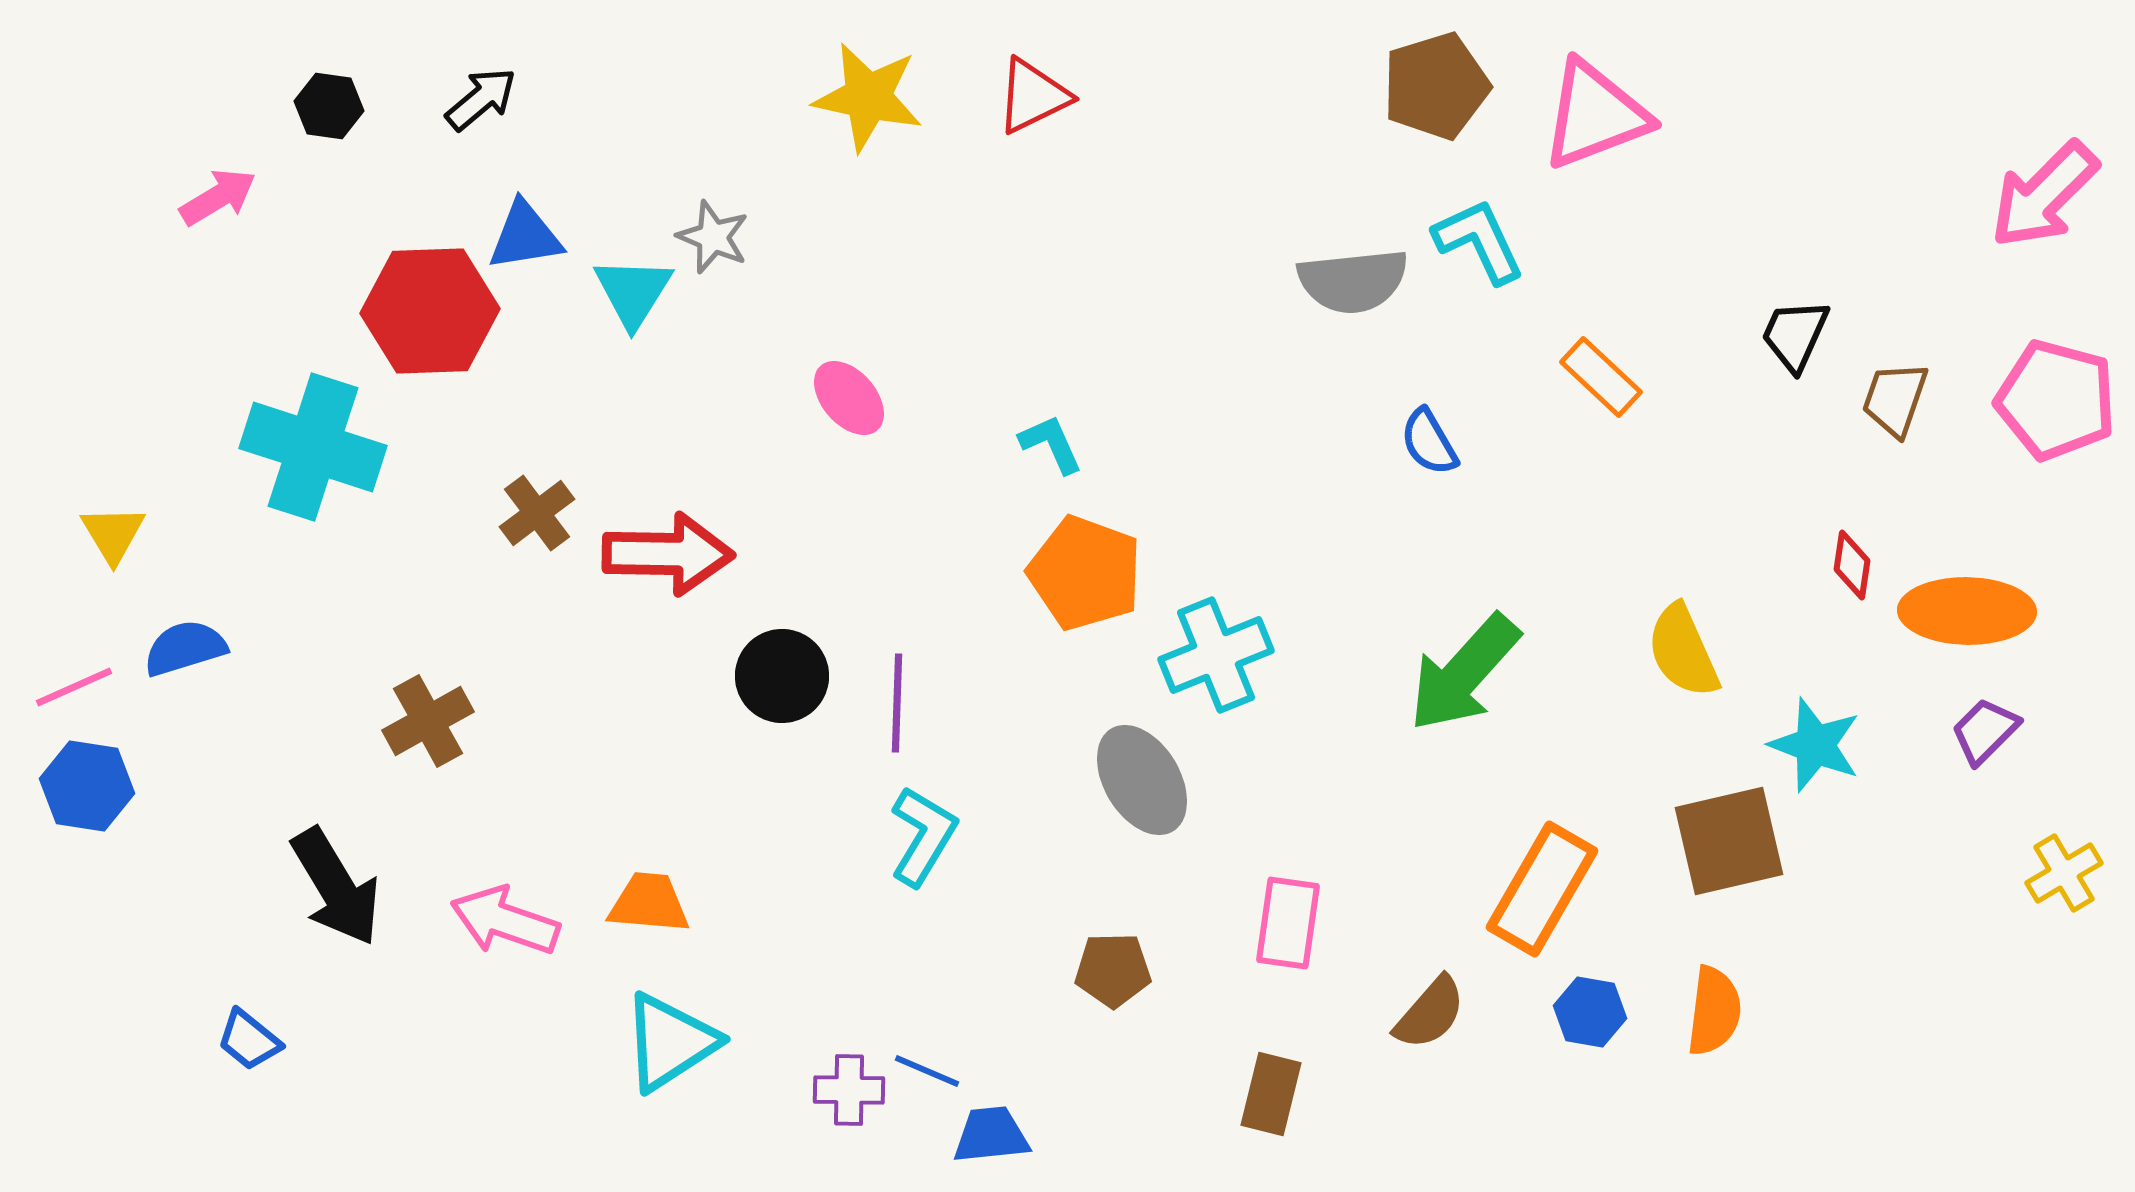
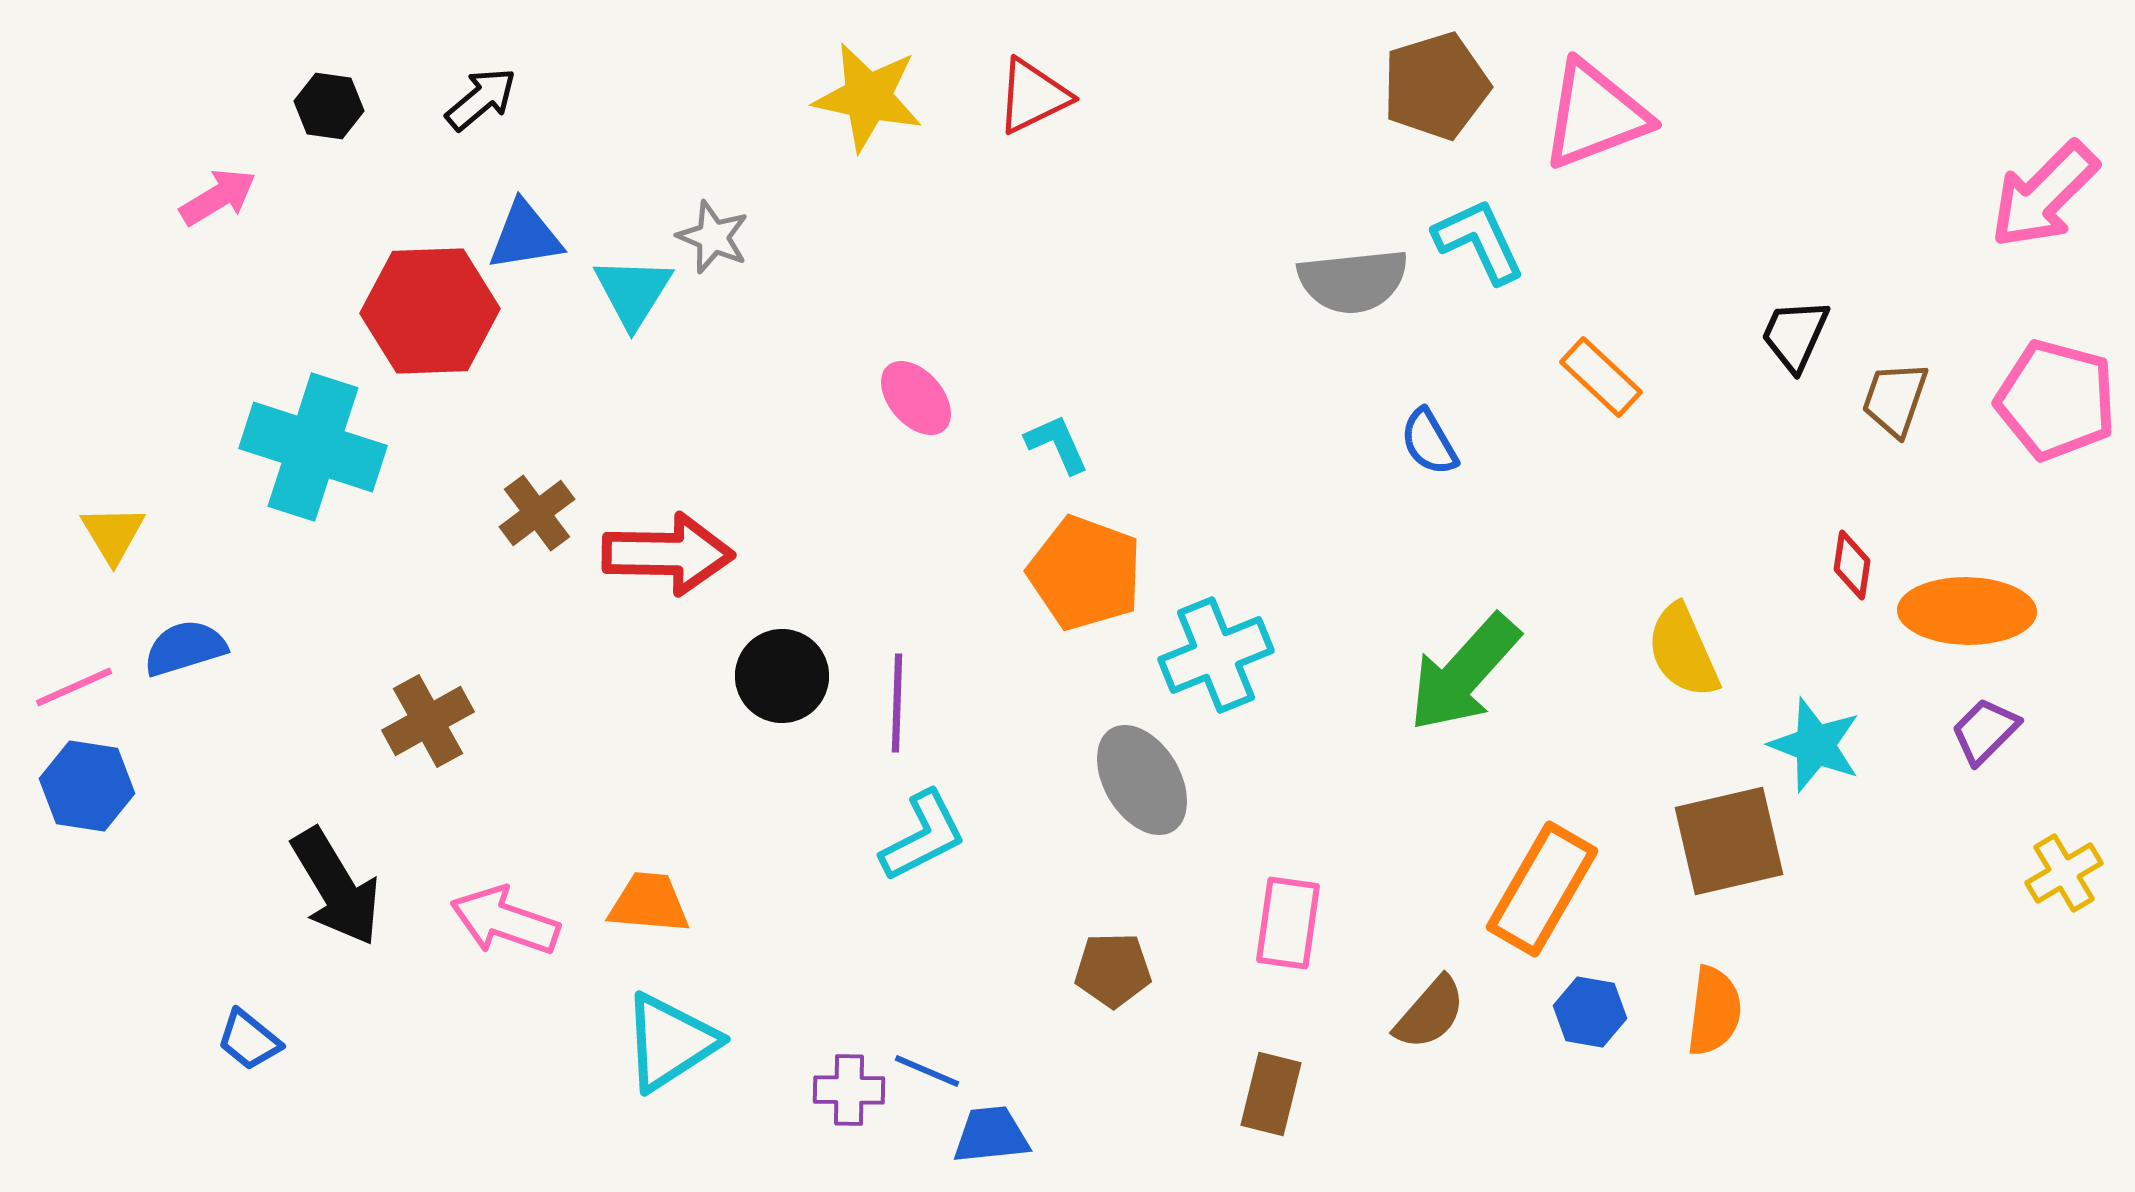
pink ellipse at (849, 398): moved 67 px right
cyan L-shape at (1051, 444): moved 6 px right
cyan L-shape at (923, 836): rotated 32 degrees clockwise
